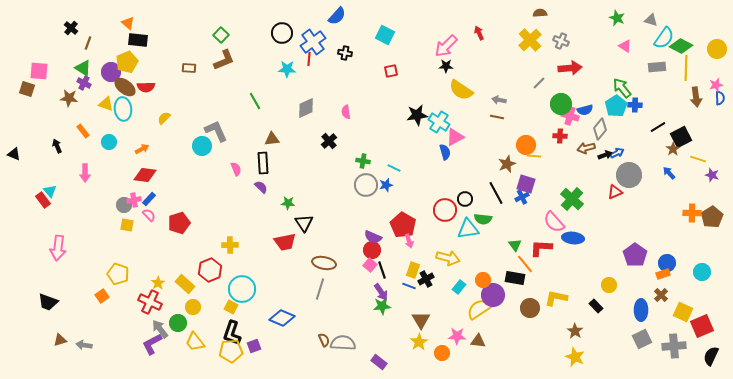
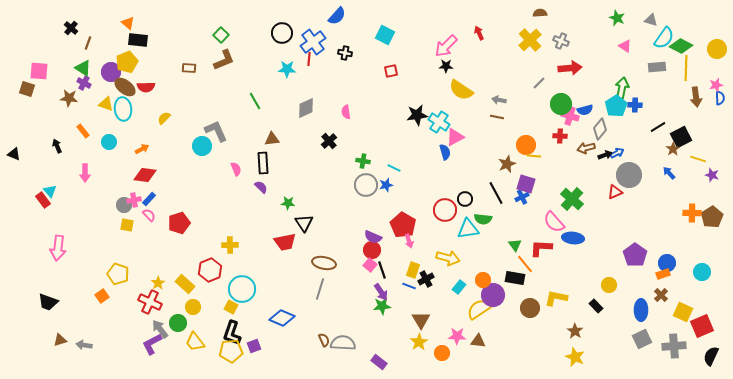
green arrow at (622, 88): rotated 50 degrees clockwise
